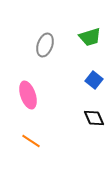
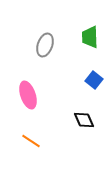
green trapezoid: rotated 105 degrees clockwise
black diamond: moved 10 px left, 2 px down
